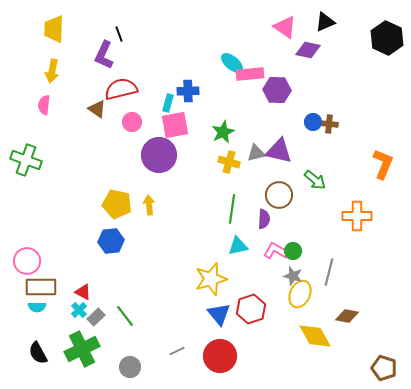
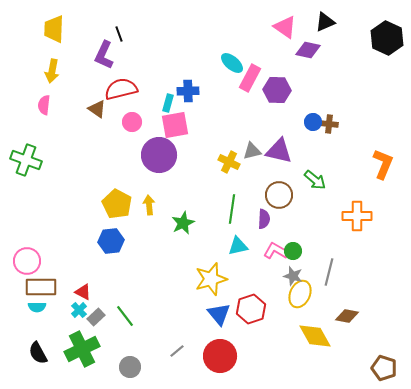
pink rectangle at (250, 74): moved 4 px down; rotated 56 degrees counterclockwise
green star at (223, 132): moved 40 px left, 91 px down
gray triangle at (256, 153): moved 4 px left, 2 px up
yellow cross at (229, 162): rotated 10 degrees clockwise
yellow pentagon at (117, 204): rotated 16 degrees clockwise
gray line at (177, 351): rotated 14 degrees counterclockwise
